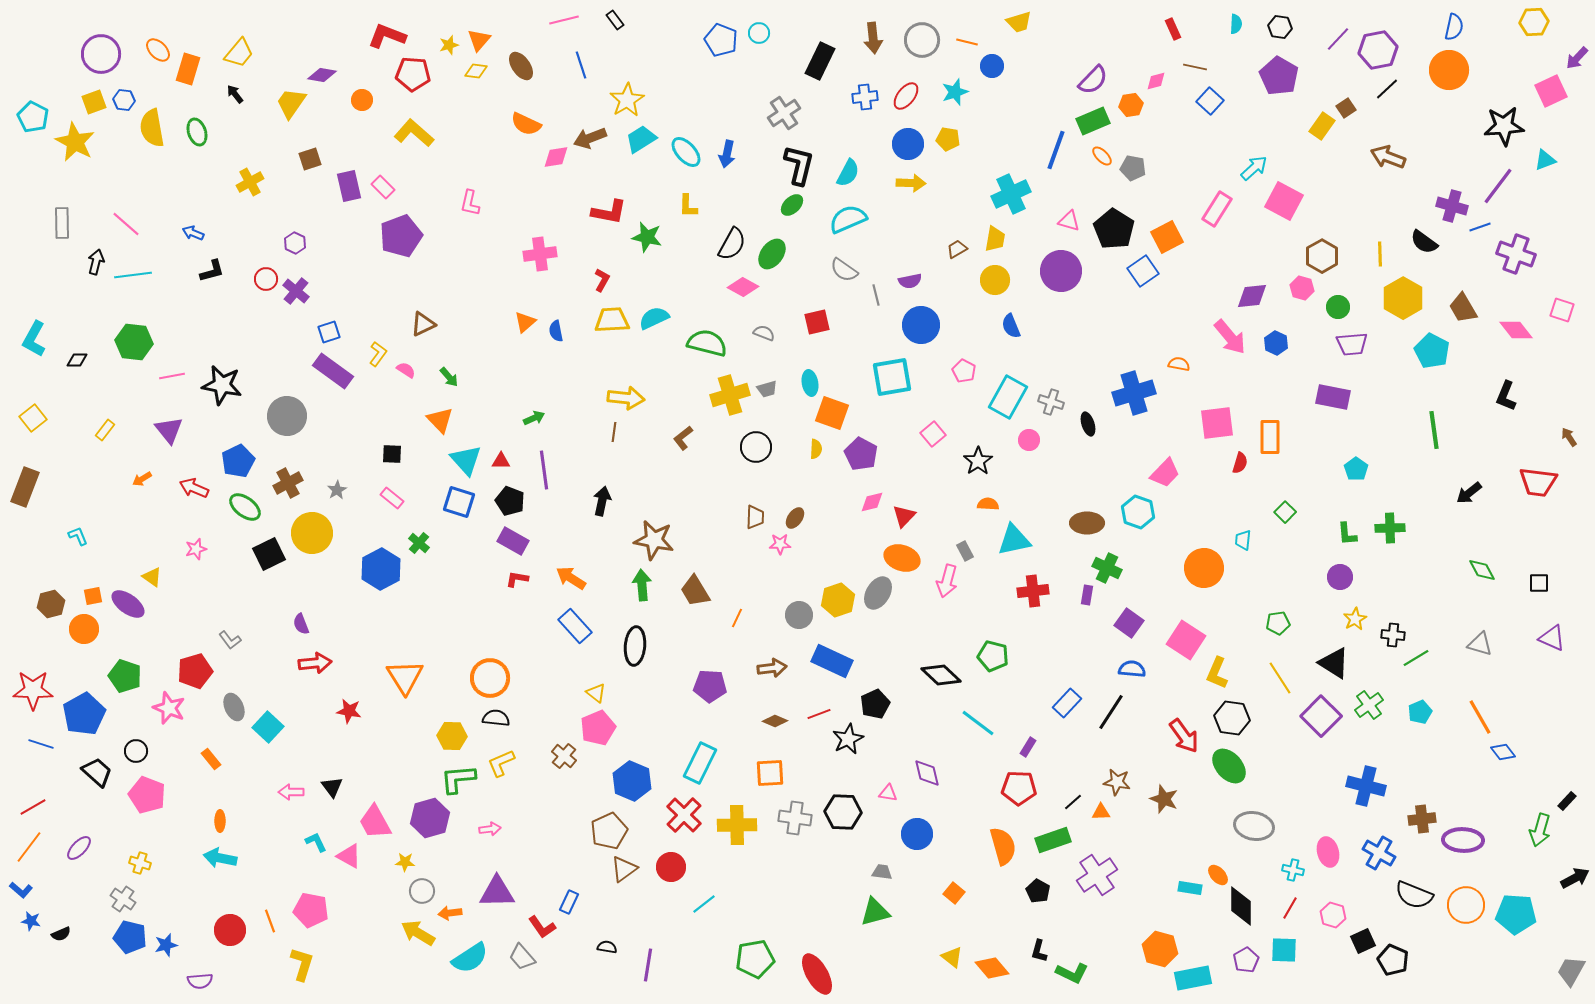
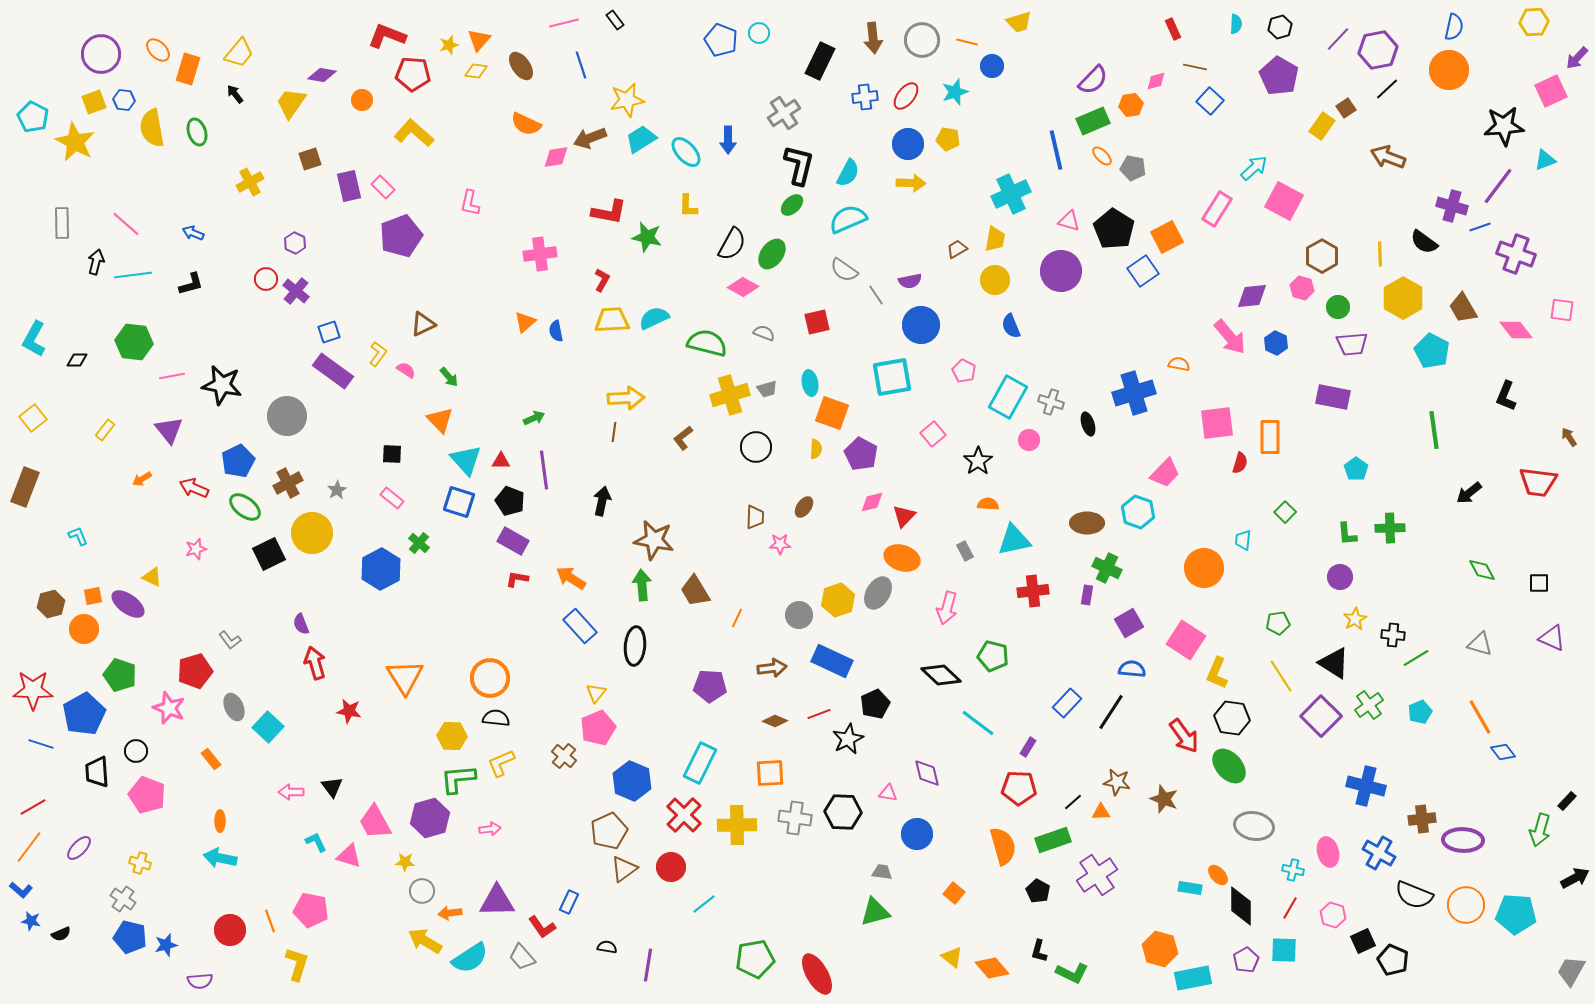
pink line at (564, 20): moved 3 px down
black hexagon at (1280, 27): rotated 25 degrees counterclockwise
yellow star at (627, 100): rotated 20 degrees clockwise
blue line at (1056, 150): rotated 33 degrees counterclockwise
blue arrow at (727, 154): moved 1 px right, 14 px up; rotated 12 degrees counterclockwise
black L-shape at (212, 271): moved 21 px left, 13 px down
gray line at (876, 295): rotated 20 degrees counterclockwise
pink square at (1562, 310): rotated 10 degrees counterclockwise
yellow arrow at (626, 398): rotated 9 degrees counterclockwise
brown ellipse at (795, 518): moved 9 px right, 11 px up
yellow triangle at (152, 577): rotated 10 degrees counterclockwise
pink arrow at (947, 581): moved 27 px down
purple square at (1129, 623): rotated 24 degrees clockwise
blue rectangle at (575, 626): moved 5 px right
red arrow at (315, 663): rotated 100 degrees counterclockwise
green pentagon at (125, 676): moved 5 px left, 1 px up
yellow line at (1280, 678): moved 1 px right, 2 px up
yellow triangle at (596, 693): rotated 30 degrees clockwise
black trapezoid at (97, 772): rotated 136 degrees counterclockwise
pink triangle at (349, 856): rotated 12 degrees counterclockwise
purple triangle at (497, 892): moved 9 px down
yellow arrow at (418, 933): moved 7 px right, 8 px down
yellow L-shape at (302, 964): moved 5 px left
